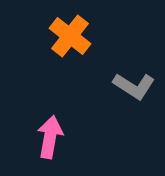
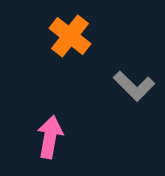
gray L-shape: rotated 12 degrees clockwise
